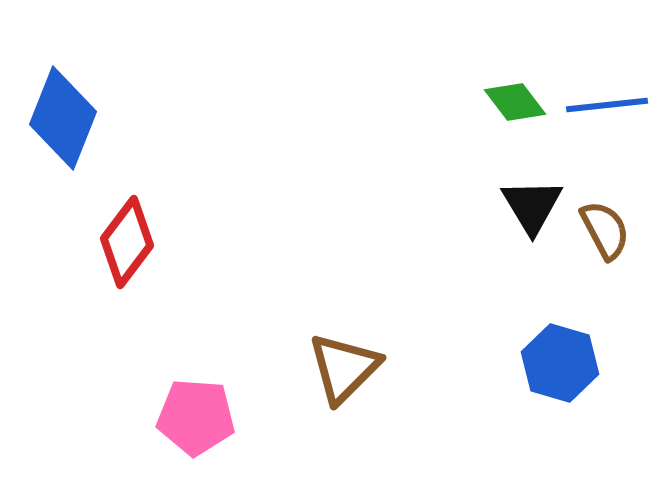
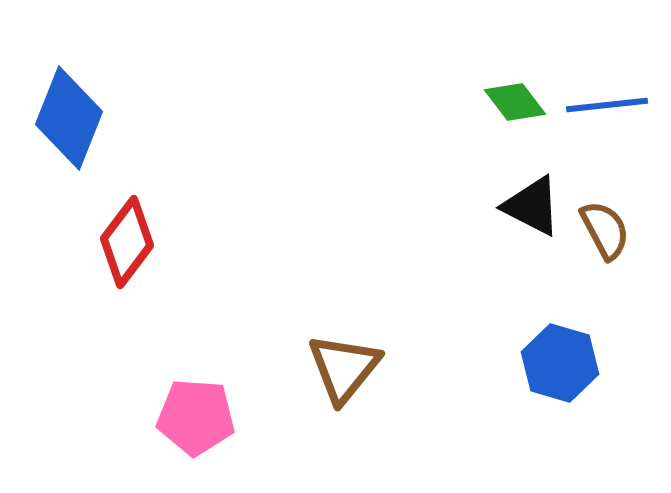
blue diamond: moved 6 px right
black triangle: rotated 32 degrees counterclockwise
brown triangle: rotated 6 degrees counterclockwise
